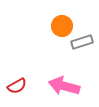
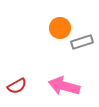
orange circle: moved 2 px left, 2 px down
